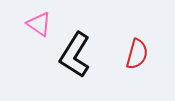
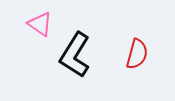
pink triangle: moved 1 px right
